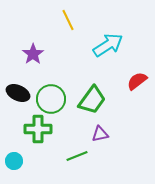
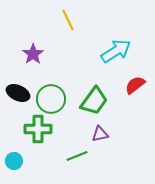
cyan arrow: moved 8 px right, 6 px down
red semicircle: moved 2 px left, 4 px down
green trapezoid: moved 2 px right, 1 px down
